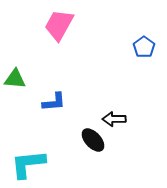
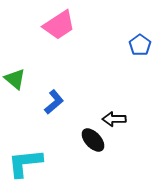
pink trapezoid: rotated 152 degrees counterclockwise
blue pentagon: moved 4 px left, 2 px up
green triangle: rotated 35 degrees clockwise
blue L-shape: rotated 35 degrees counterclockwise
cyan L-shape: moved 3 px left, 1 px up
